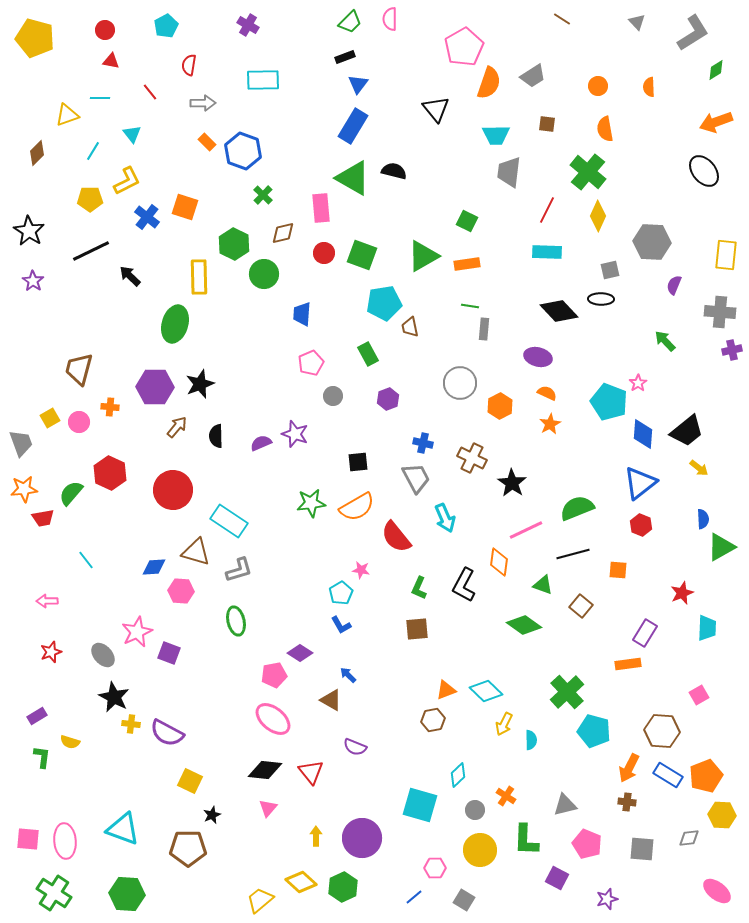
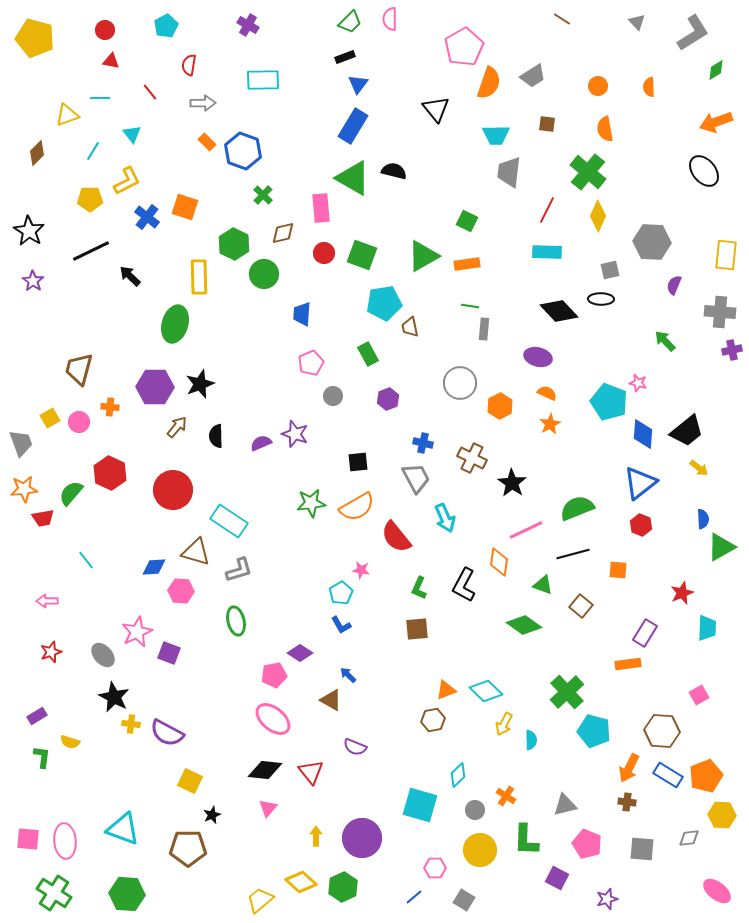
pink star at (638, 383): rotated 24 degrees counterclockwise
